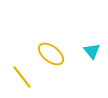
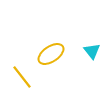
yellow ellipse: rotated 72 degrees counterclockwise
